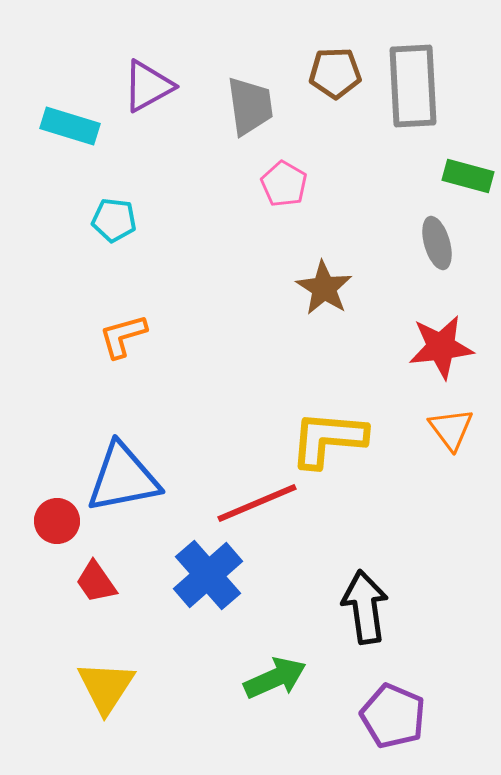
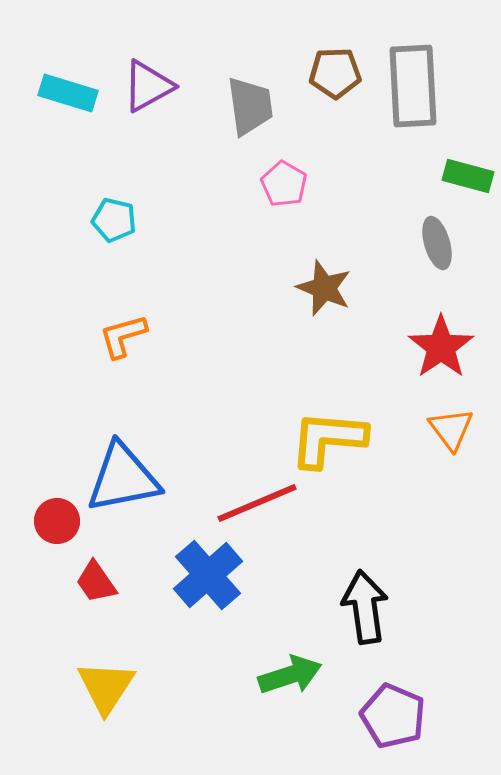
cyan rectangle: moved 2 px left, 33 px up
cyan pentagon: rotated 6 degrees clockwise
brown star: rotated 10 degrees counterclockwise
red star: rotated 28 degrees counterclockwise
green arrow: moved 15 px right, 3 px up; rotated 6 degrees clockwise
